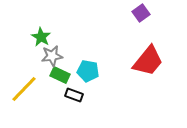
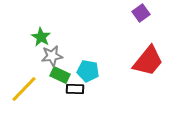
black rectangle: moved 1 px right, 6 px up; rotated 18 degrees counterclockwise
